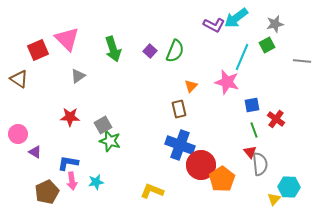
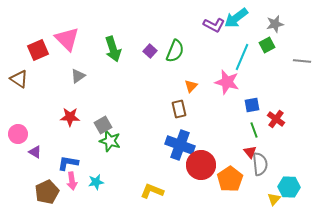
orange pentagon: moved 8 px right
